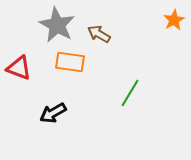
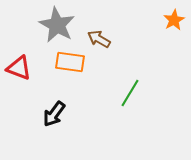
brown arrow: moved 5 px down
black arrow: moved 1 px right, 1 px down; rotated 24 degrees counterclockwise
